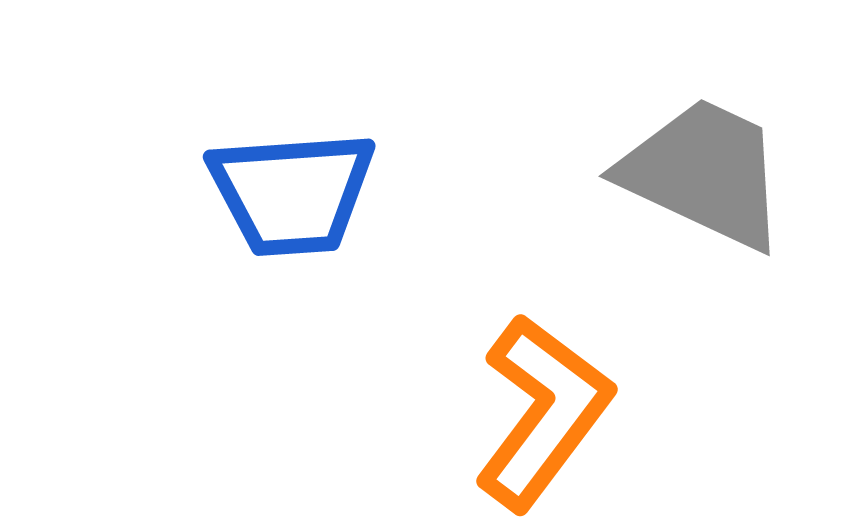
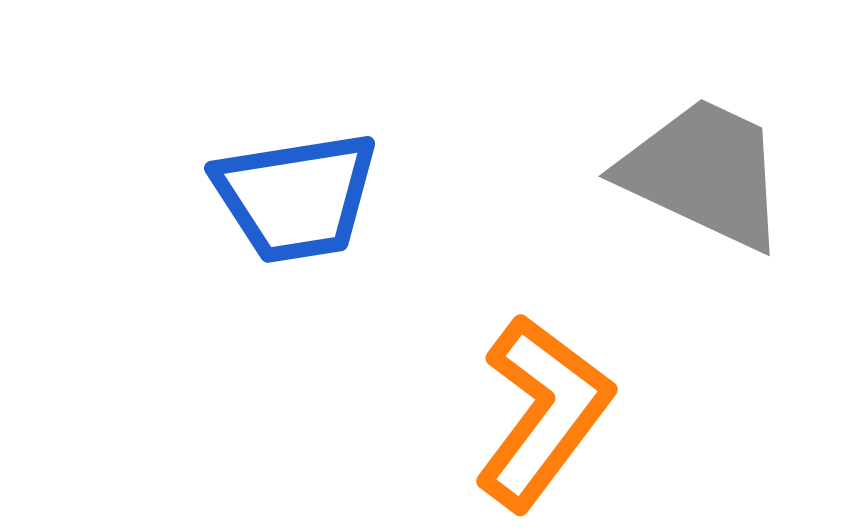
blue trapezoid: moved 4 px right, 4 px down; rotated 5 degrees counterclockwise
